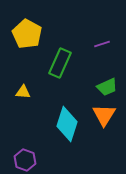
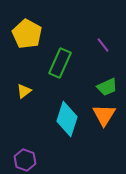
purple line: moved 1 px right, 1 px down; rotated 70 degrees clockwise
yellow triangle: moved 1 px right, 1 px up; rotated 42 degrees counterclockwise
cyan diamond: moved 5 px up
